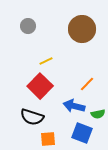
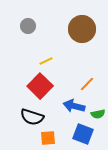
blue square: moved 1 px right, 1 px down
orange square: moved 1 px up
